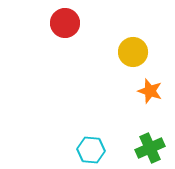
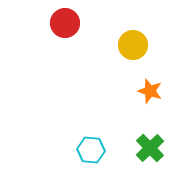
yellow circle: moved 7 px up
green cross: rotated 20 degrees counterclockwise
